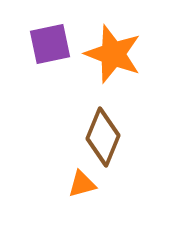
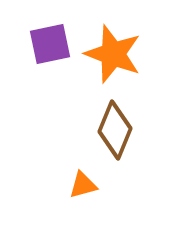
brown diamond: moved 12 px right, 7 px up
orange triangle: moved 1 px right, 1 px down
